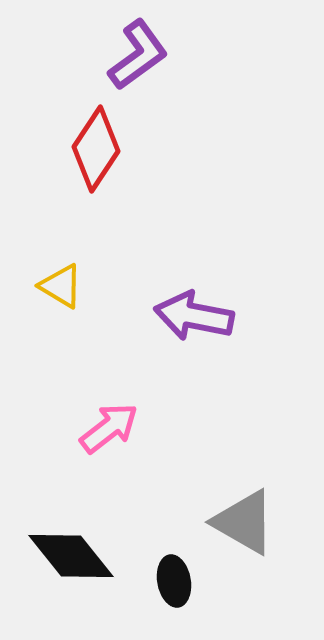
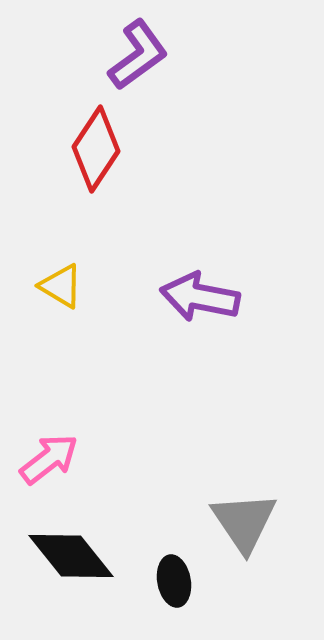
purple arrow: moved 6 px right, 19 px up
pink arrow: moved 60 px left, 31 px down
gray triangle: rotated 26 degrees clockwise
